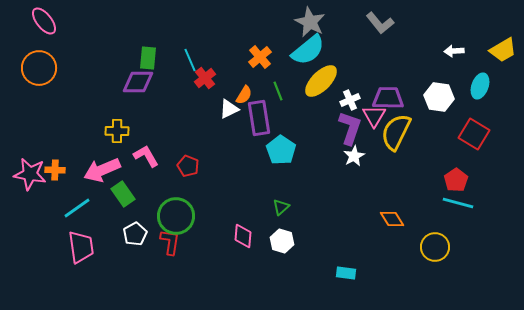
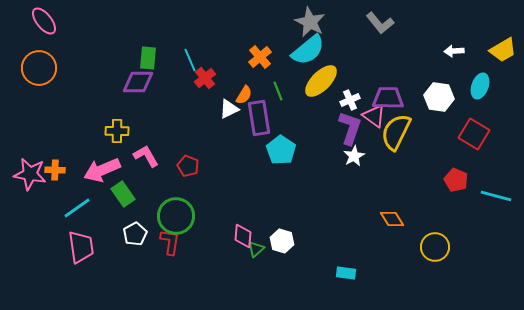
pink triangle at (374, 116): rotated 25 degrees counterclockwise
red pentagon at (456, 180): rotated 15 degrees counterclockwise
cyan line at (458, 203): moved 38 px right, 7 px up
green triangle at (281, 207): moved 25 px left, 42 px down
